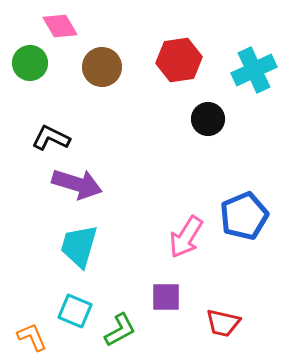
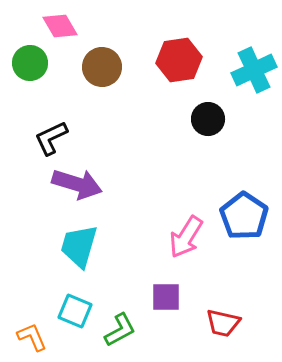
black L-shape: rotated 51 degrees counterclockwise
blue pentagon: rotated 15 degrees counterclockwise
